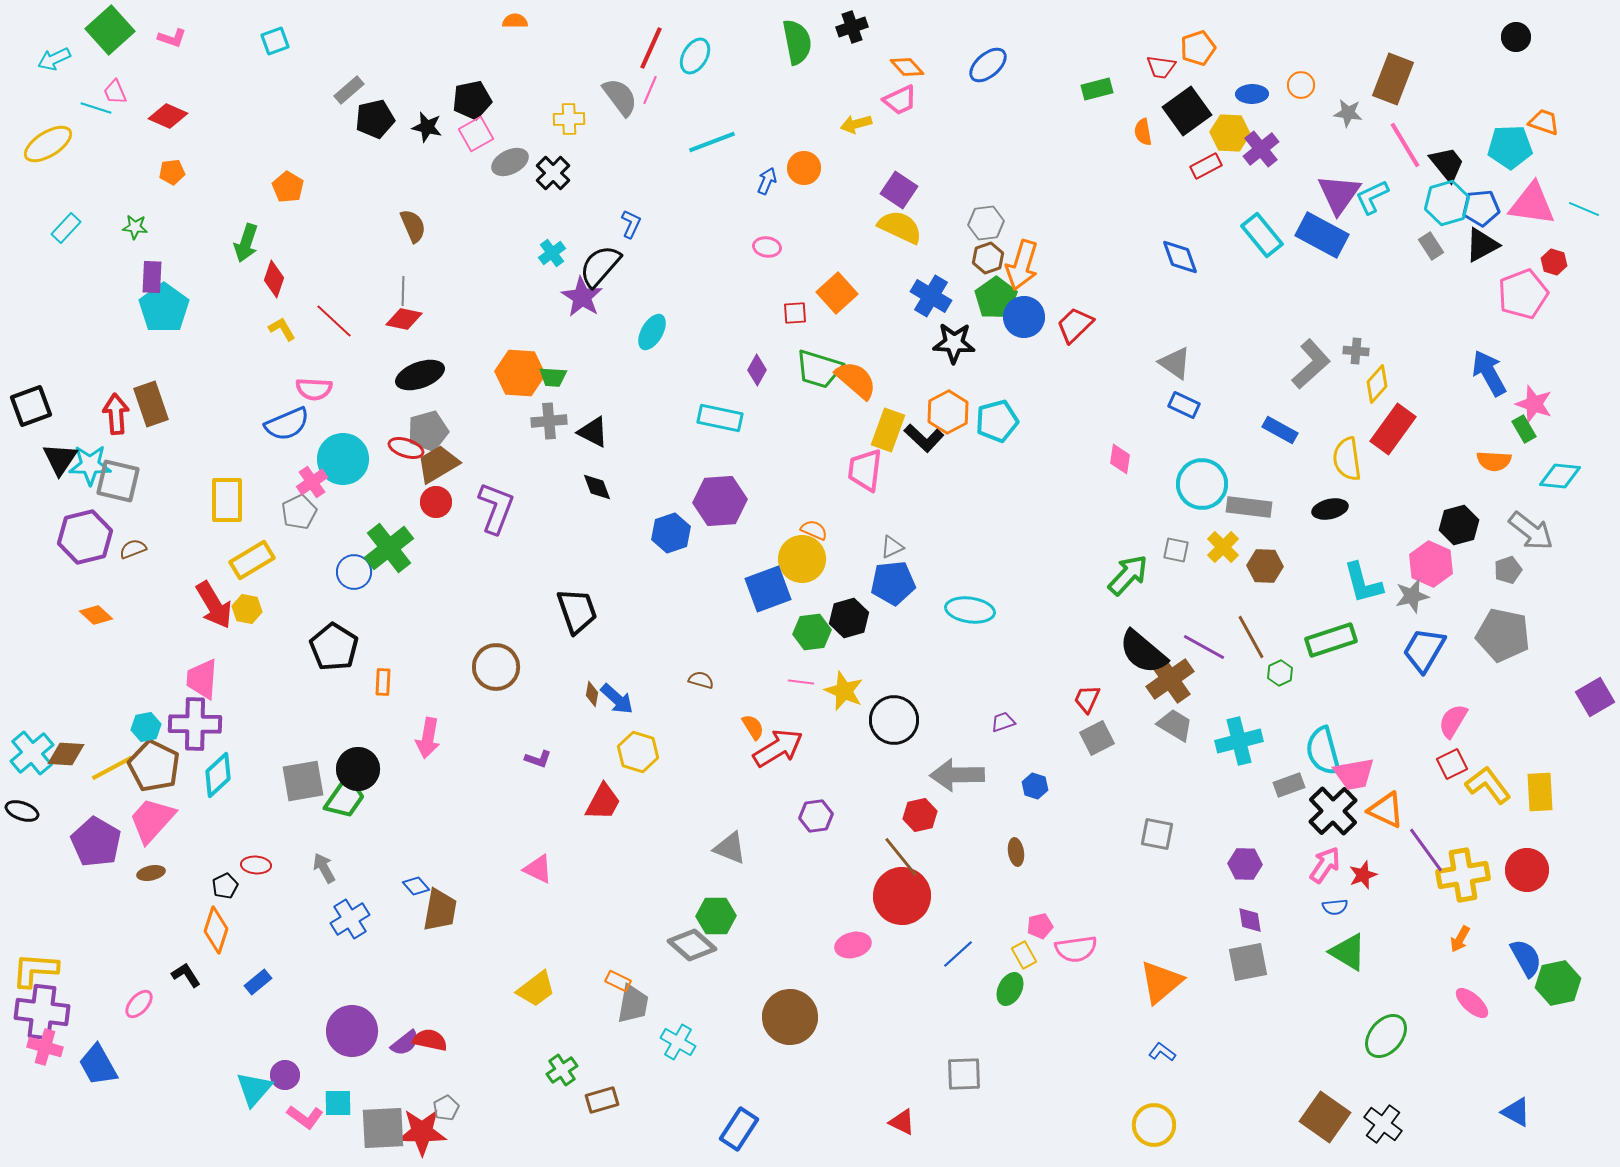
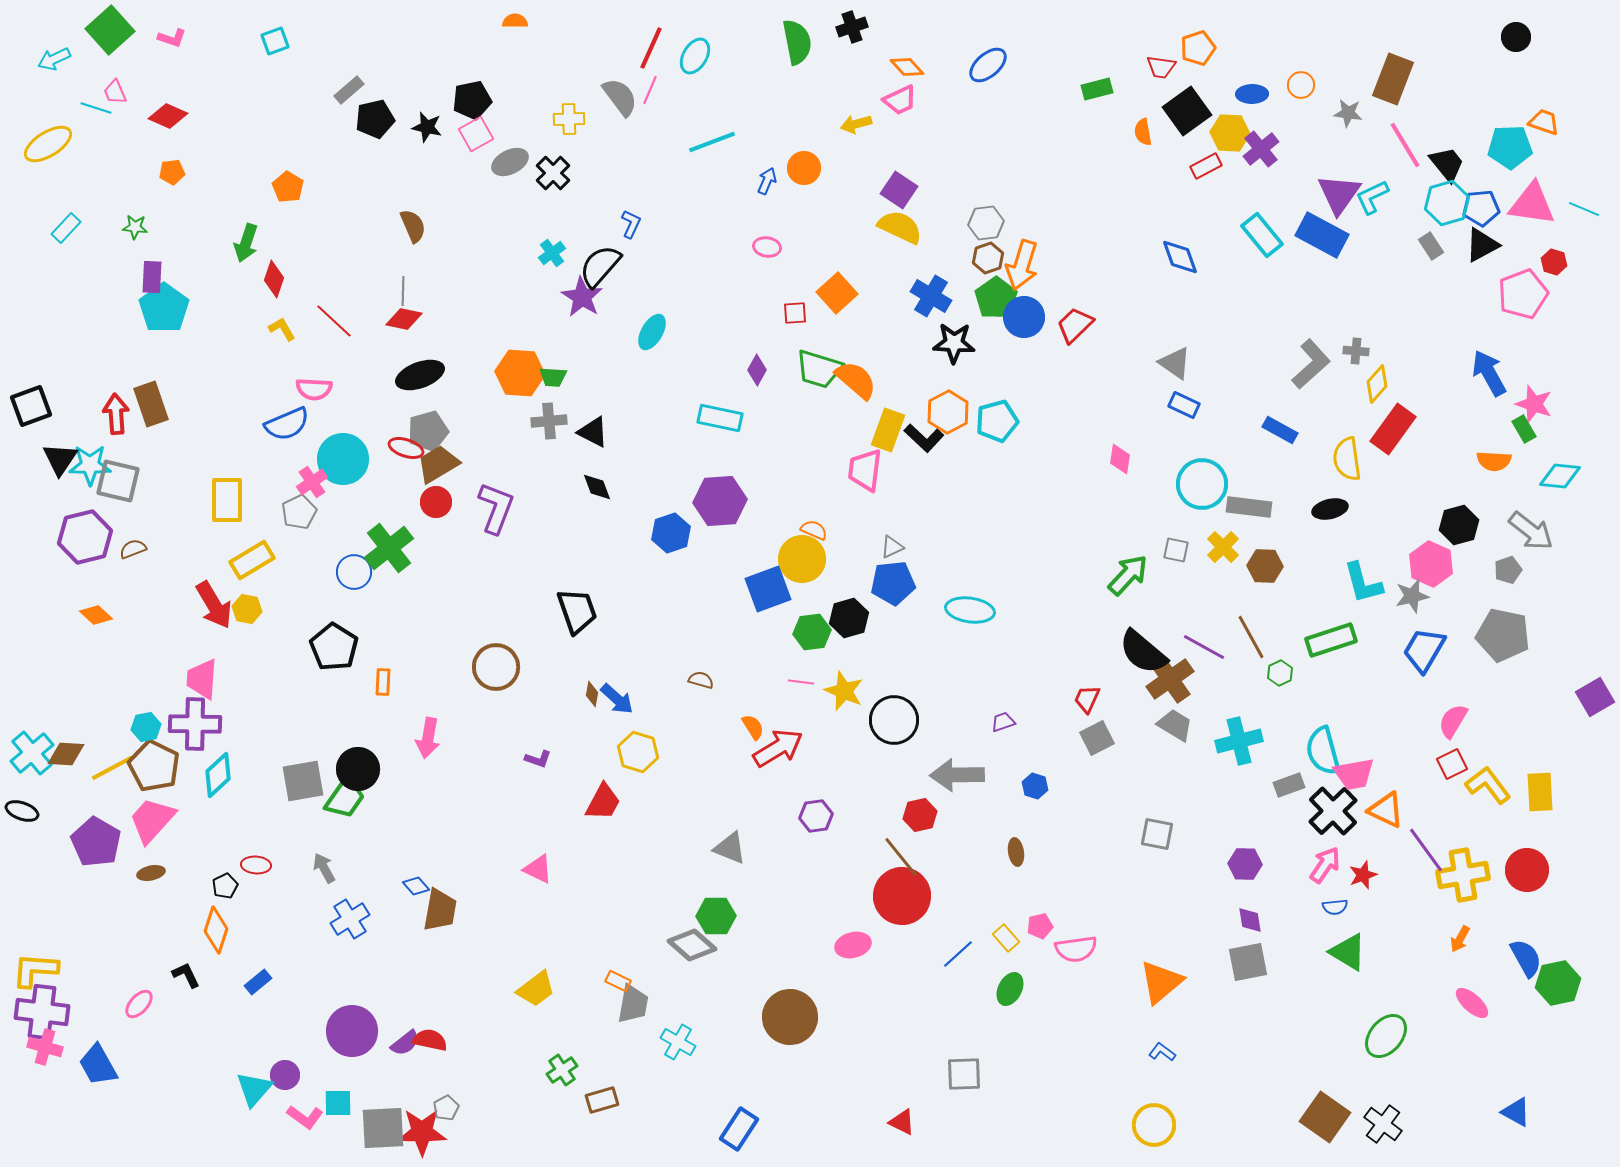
yellow rectangle at (1024, 955): moved 18 px left, 17 px up; rotated 12 degrees counterclockwise
black L-shape at (186, 975): rotated 8 degrees clockwise
